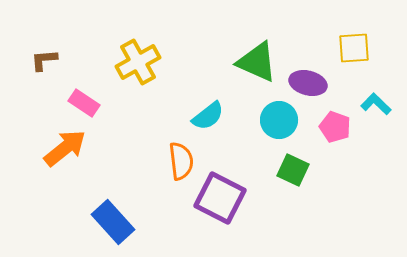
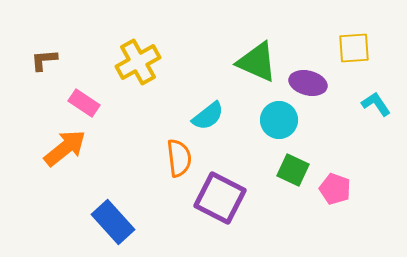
cyan L-shape: rotated 12 degrees clockwise
pink pentagon: moved 62 px down
orange semicircle: moved 2 px left, 3 px up
